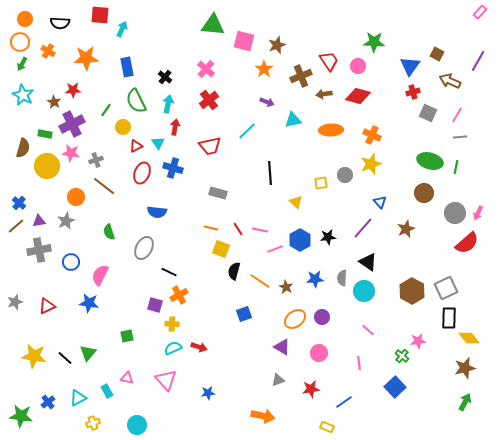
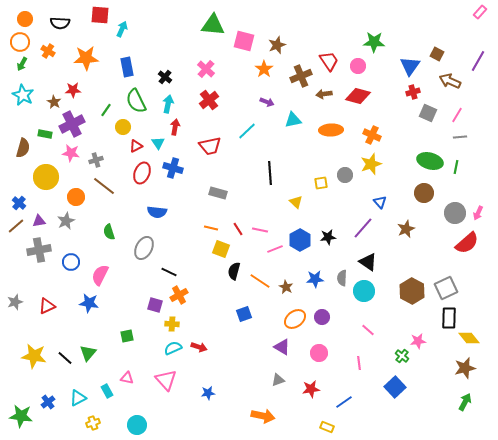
yellow circle at (47, 166): moved 1 px left, 11 px down
